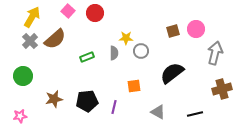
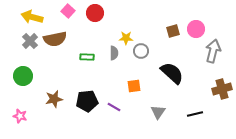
yellow arrow: rotated 105 degrees counterclockwise
brown semicircle: rotated 30 degrees clockwise
gray arrow: moved 2 px left, 2 px up
green rectangle: rotated 24 degrees clockwise
black semicircle: rotated 80 degrees clockwise
purple line: rotated 72 degrees counterclockwise
gray triangle: rotated 35 degrees clockwise
pink star: rotated 24 degrees clockwise
